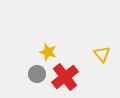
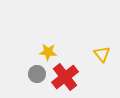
yellow star: rotated 12 degrees counterclockwise
